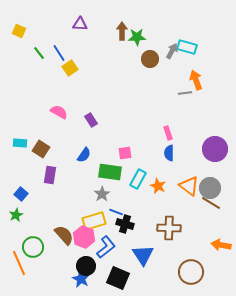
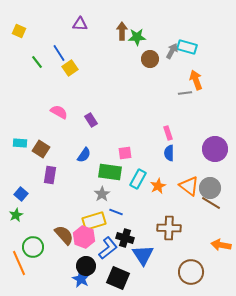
green line at (39, 53): moved 2 px left, 9 px down
orange star at (158, 186): rotated 21 degrees clockwise
black cross at (125, 224): moved 14 px down
blue L-shape at (106, 247): moved 2 px right, 1 px down
